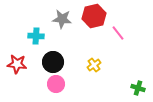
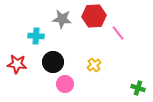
red hexagon: rotated 10 degrees clockwise
pink circle: moved 9 px right
